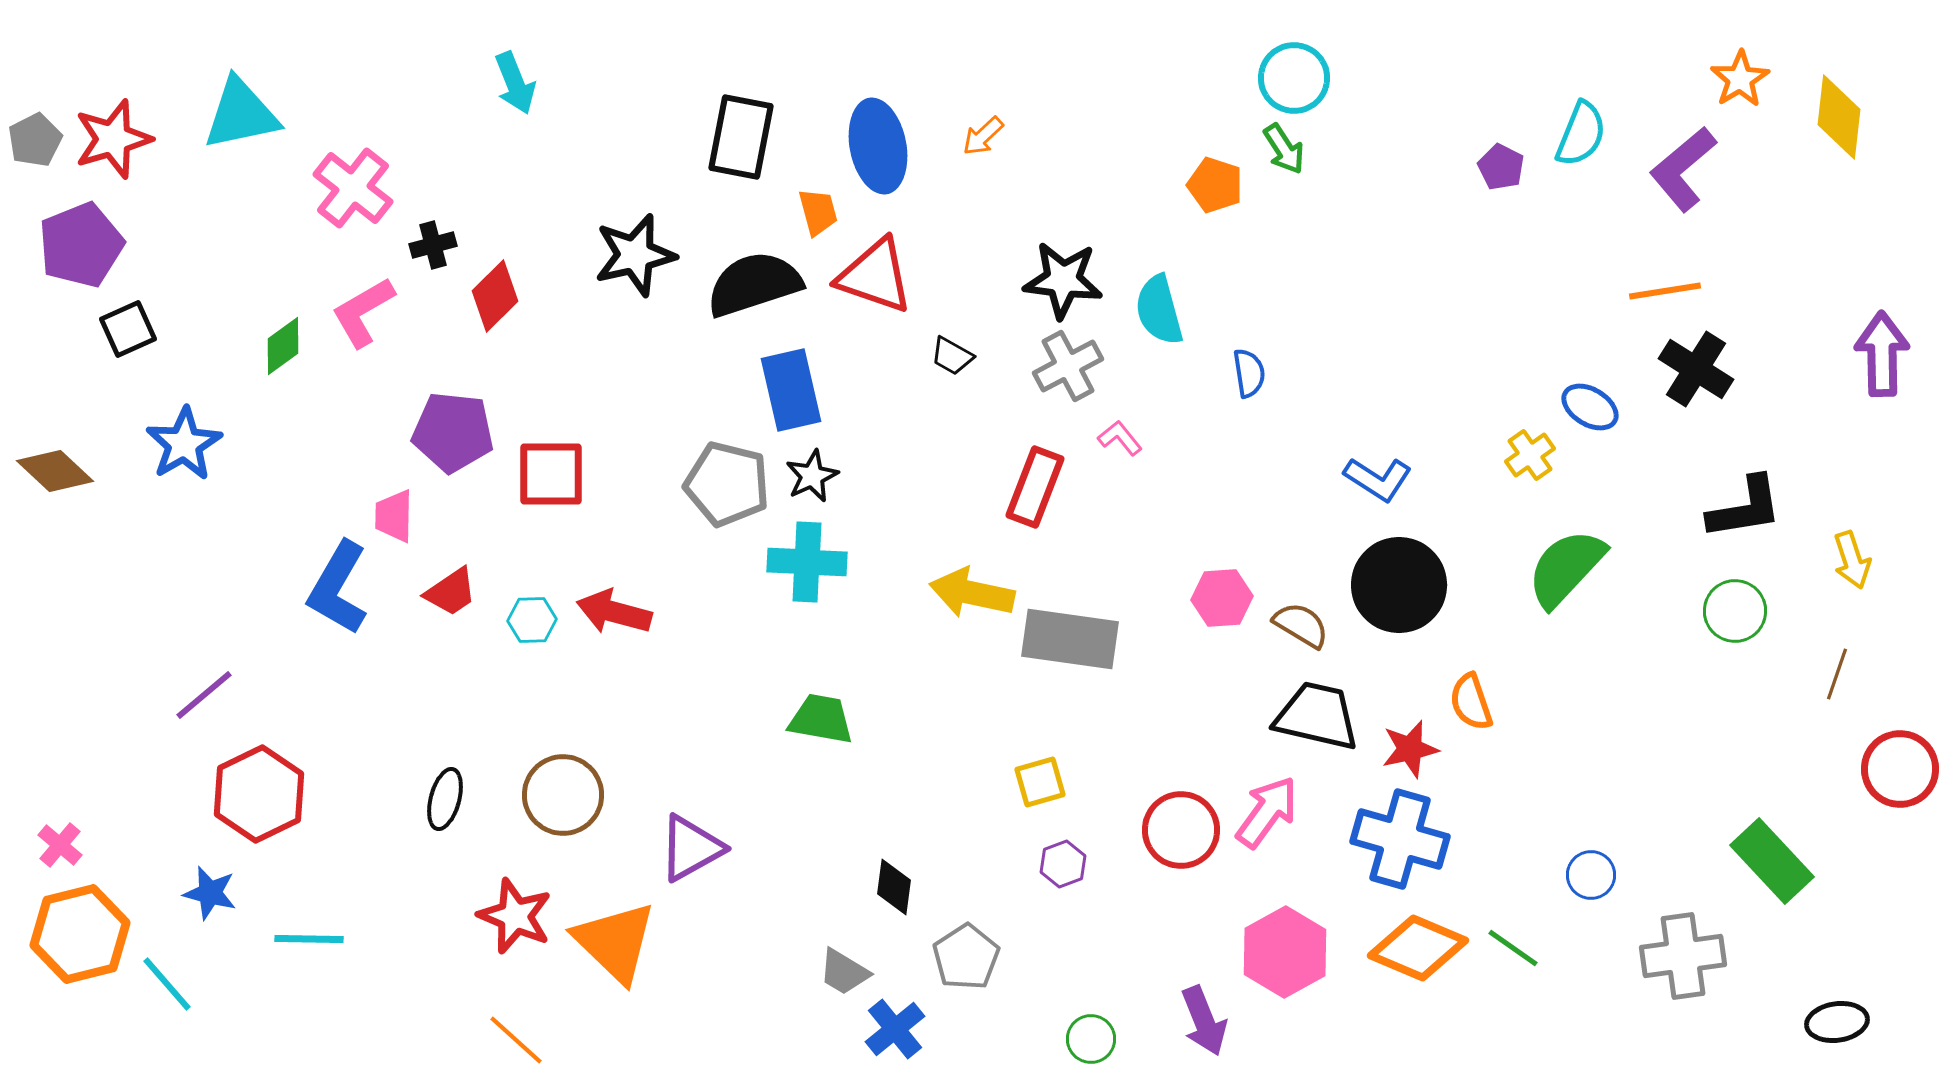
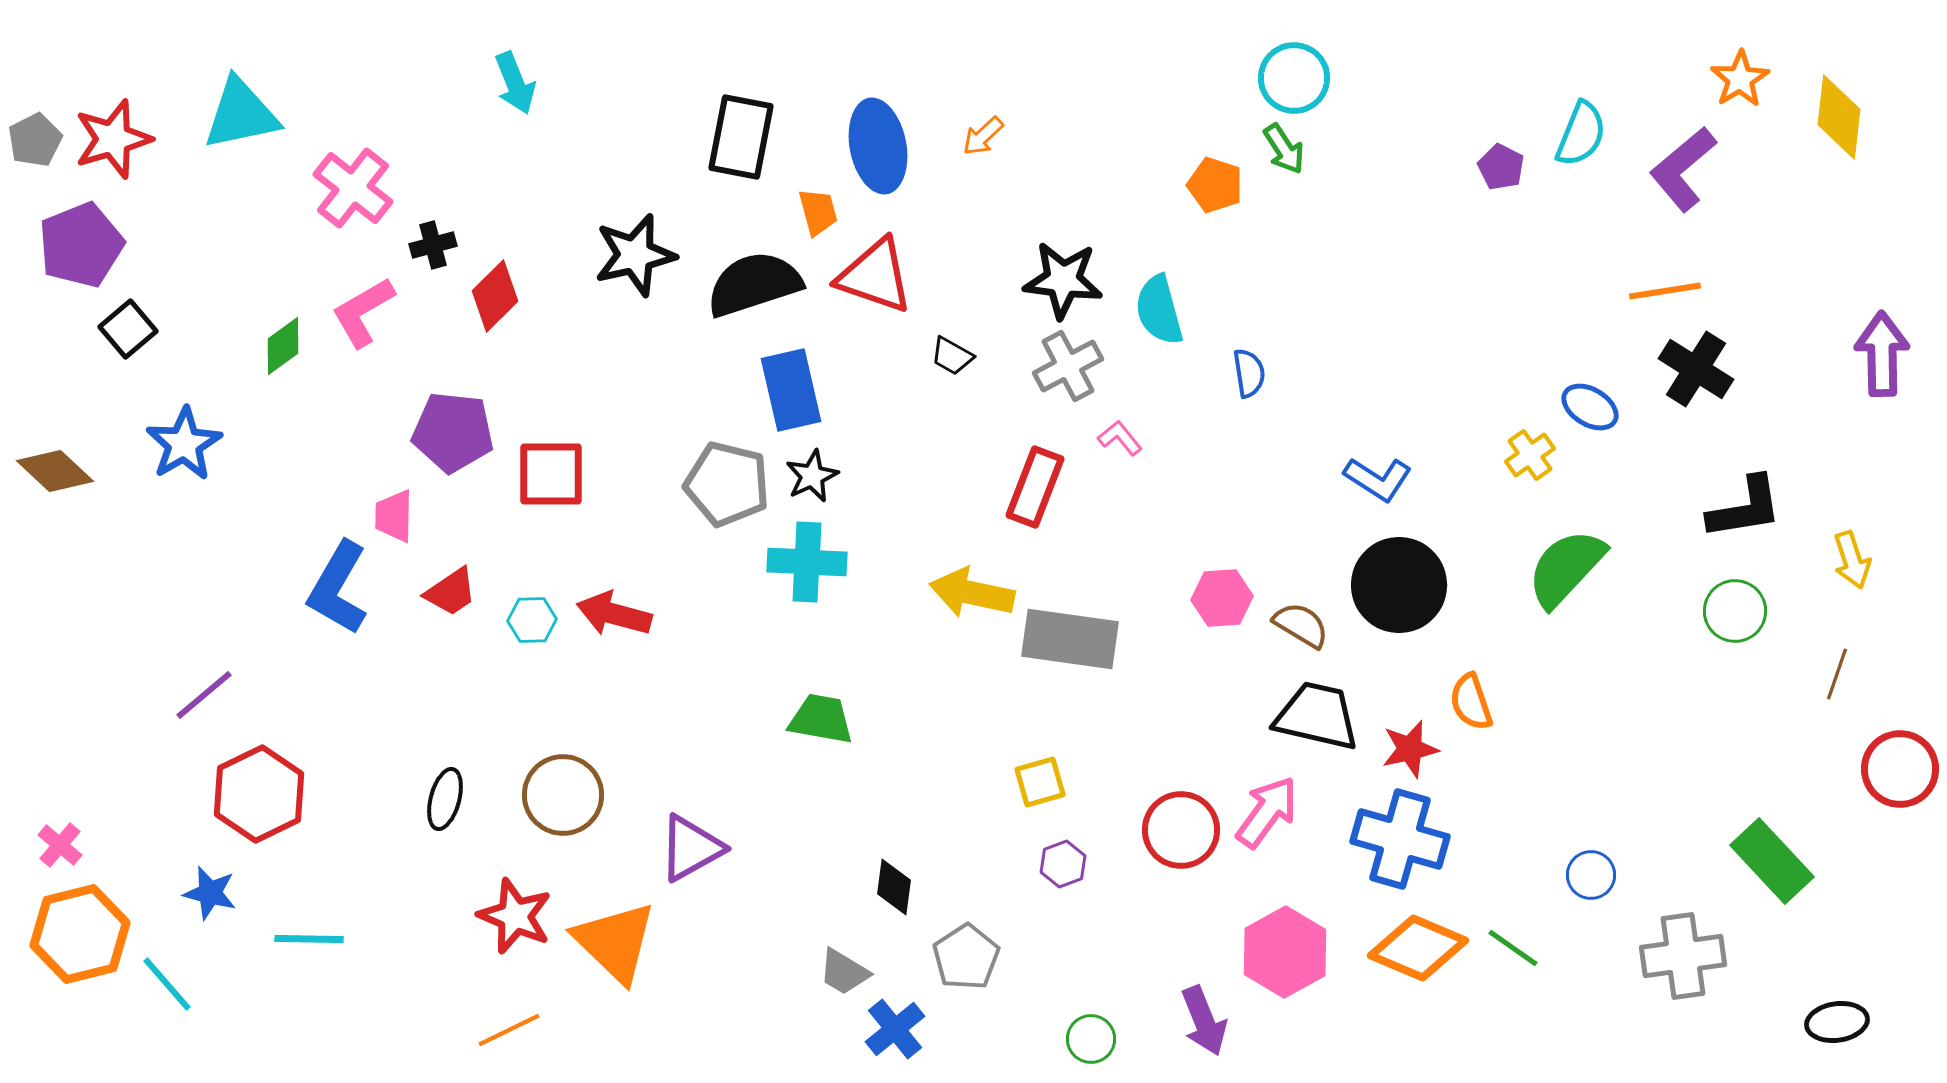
black square at (128, 329): rotated 16 degrees counterclockwise
red arrow at (614, 612): moved 2 px down
orange line at (516, 1040): moved 7 px left, 10 px up; rotated 68 degrees counterclockwise
